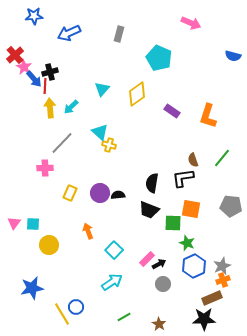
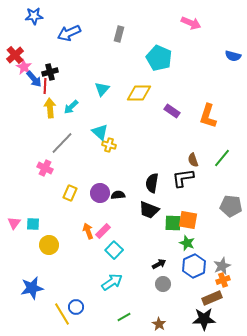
yellow diamond at (137, 94): moved 2 px right, 1 px up; rotated 35 degrees clockwise
pink cross at (45, 168): rotated 28 degrees clockwise
orange square at (191, 209): moved 3 px left, 11 px down
pink rectangle at (147, 259): moved 44 px left, 28 px up
